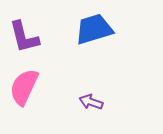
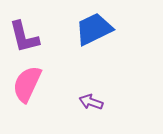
blue trapezoid: rotated 9 degrees counterclockwise
pink semicircle: moved 3 px right, 3 px up
